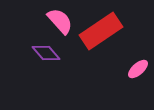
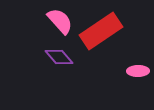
purple diamond: moved 13 px right, 4 px down
pink ellipse: moved 2 px down; rotated 40 degrees clockwise
